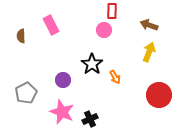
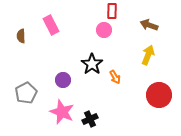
yellow arrow: moved 1 px left, 3 px down
